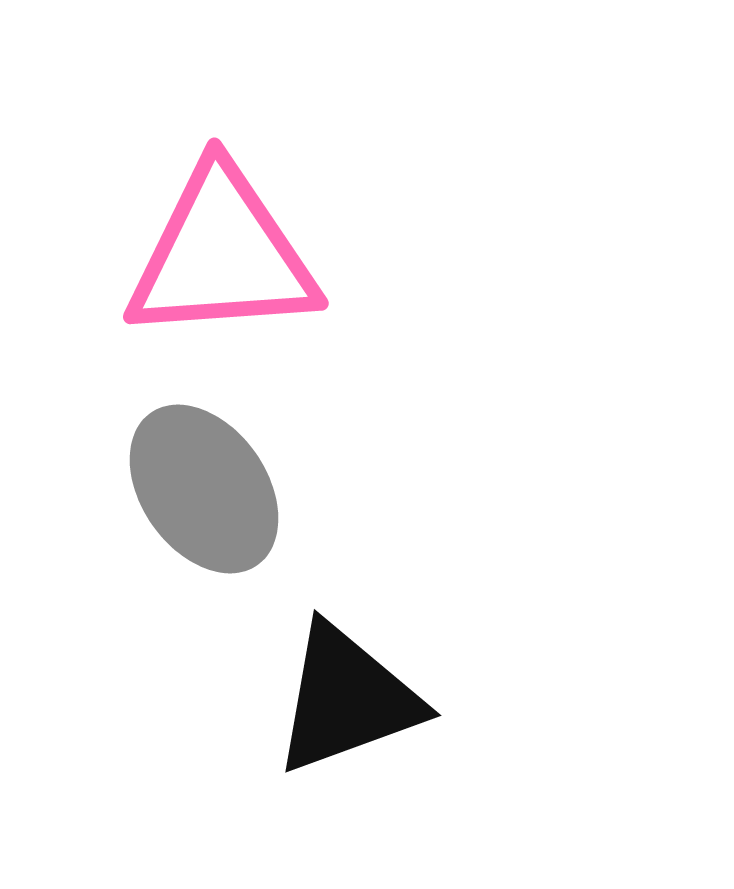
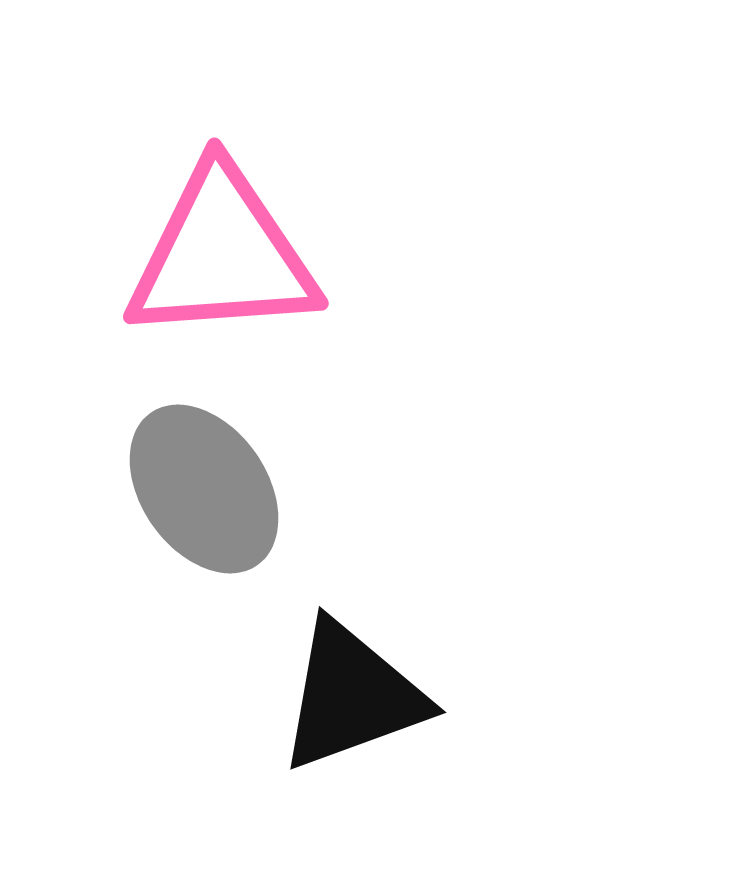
black triangle: moved 5 px right, 3 px up
